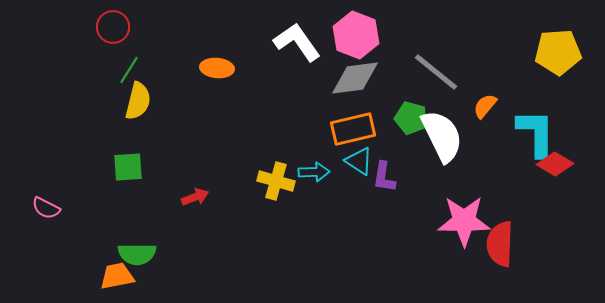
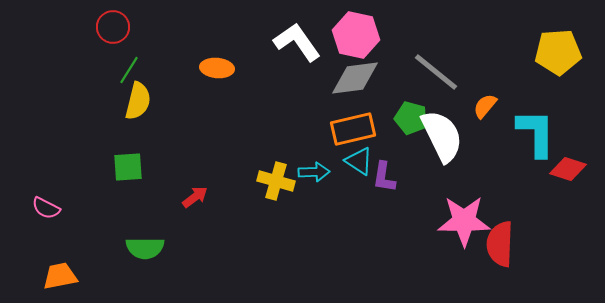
pink hexagon: rotated 9 degrees counterclockwise
red diamond: moved 13 px right, 5 px down; rotated 12 degrees counterclockwise
red arrow: rotated 16 degrees counterclockwise
green semicircle: moved 8 px right, 6 px up
orange trapezoid: moved 57 px left
